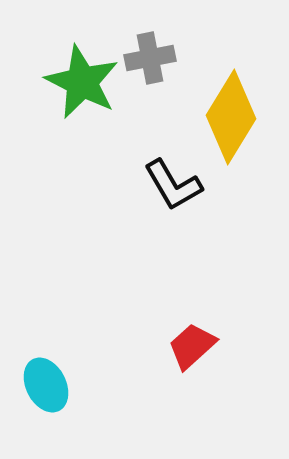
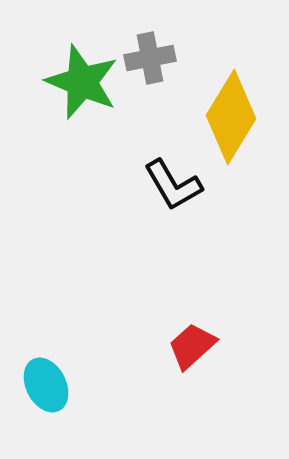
green star: rotated 4 degrees counterclockwise
